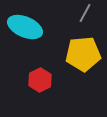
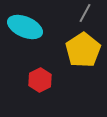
yellow pentagon: moved 4 px up; rotated 28 degrees counterclockwise
